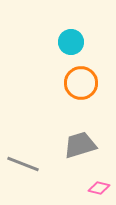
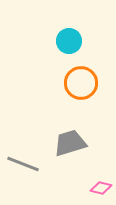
cyan circle: moved 2 px left, 1 px up
gray trapezoid: moved 10 px left, 2 px up
pink diamond: moved 2 px right
